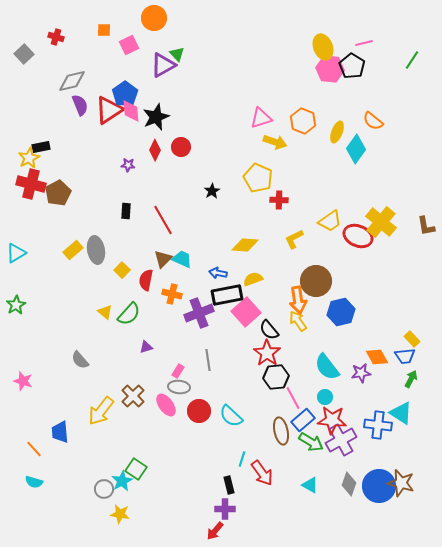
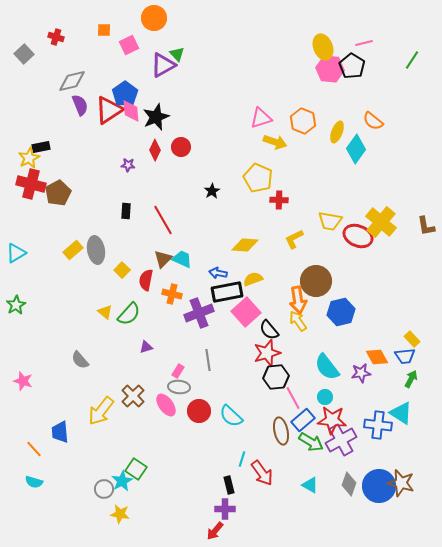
yellow trapezoid at (330, 221): rotated 45 degrees clockwise
black rectangle at (227, 295): moved 3 px up
red star at (267, 353): rotated 20 degrees clockwise
